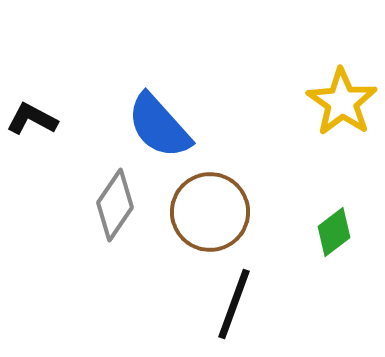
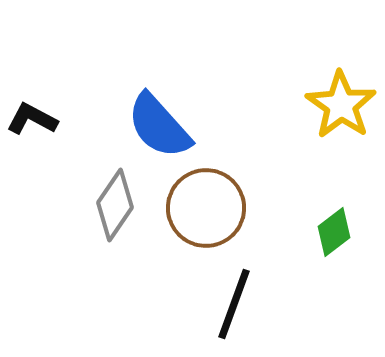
yellow star: moved 1 px left, 3 px down
brown circle: moved 4 px left, 4 px up
